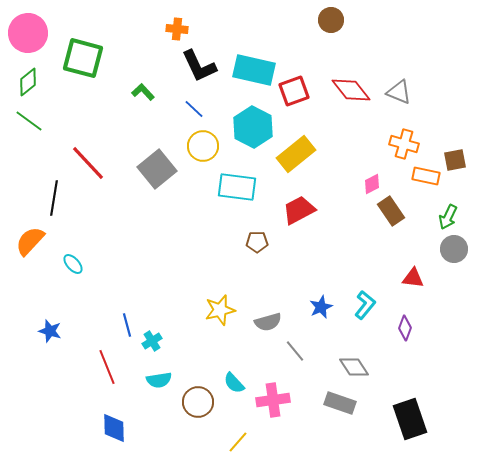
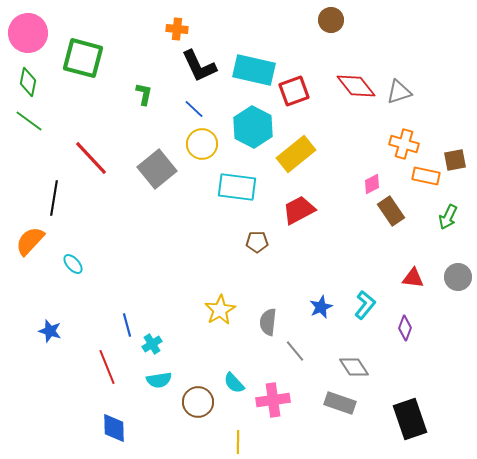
green diamond at (28, 82): rotated 40 degrees counterclockwise
red diamond at (351, 90): moved 5 px right, 4 px up
green L-shape at (143, 92): moved 1 px right, 2 px down; rotated 55 degrees clockwise
gray triangle at (399, 92): rotated 40 degrees counterclockwise
yellow circle at (203, 146): moved 1 px left, 2 px up
red line at (88, 163): moved 3 px right, 5 px up
gray circle at (454, 249): moved 4 px right, 28 px down
yellow star at (220, 310): rotated 16 degrees counterclockwise
gray semicircle at (268, 322): rotated 112 degrees clockwise
cyan cross at (152, 341): moved 3 px down
yellow line at (238, 442): rotated 40 degrees counterclockwise
